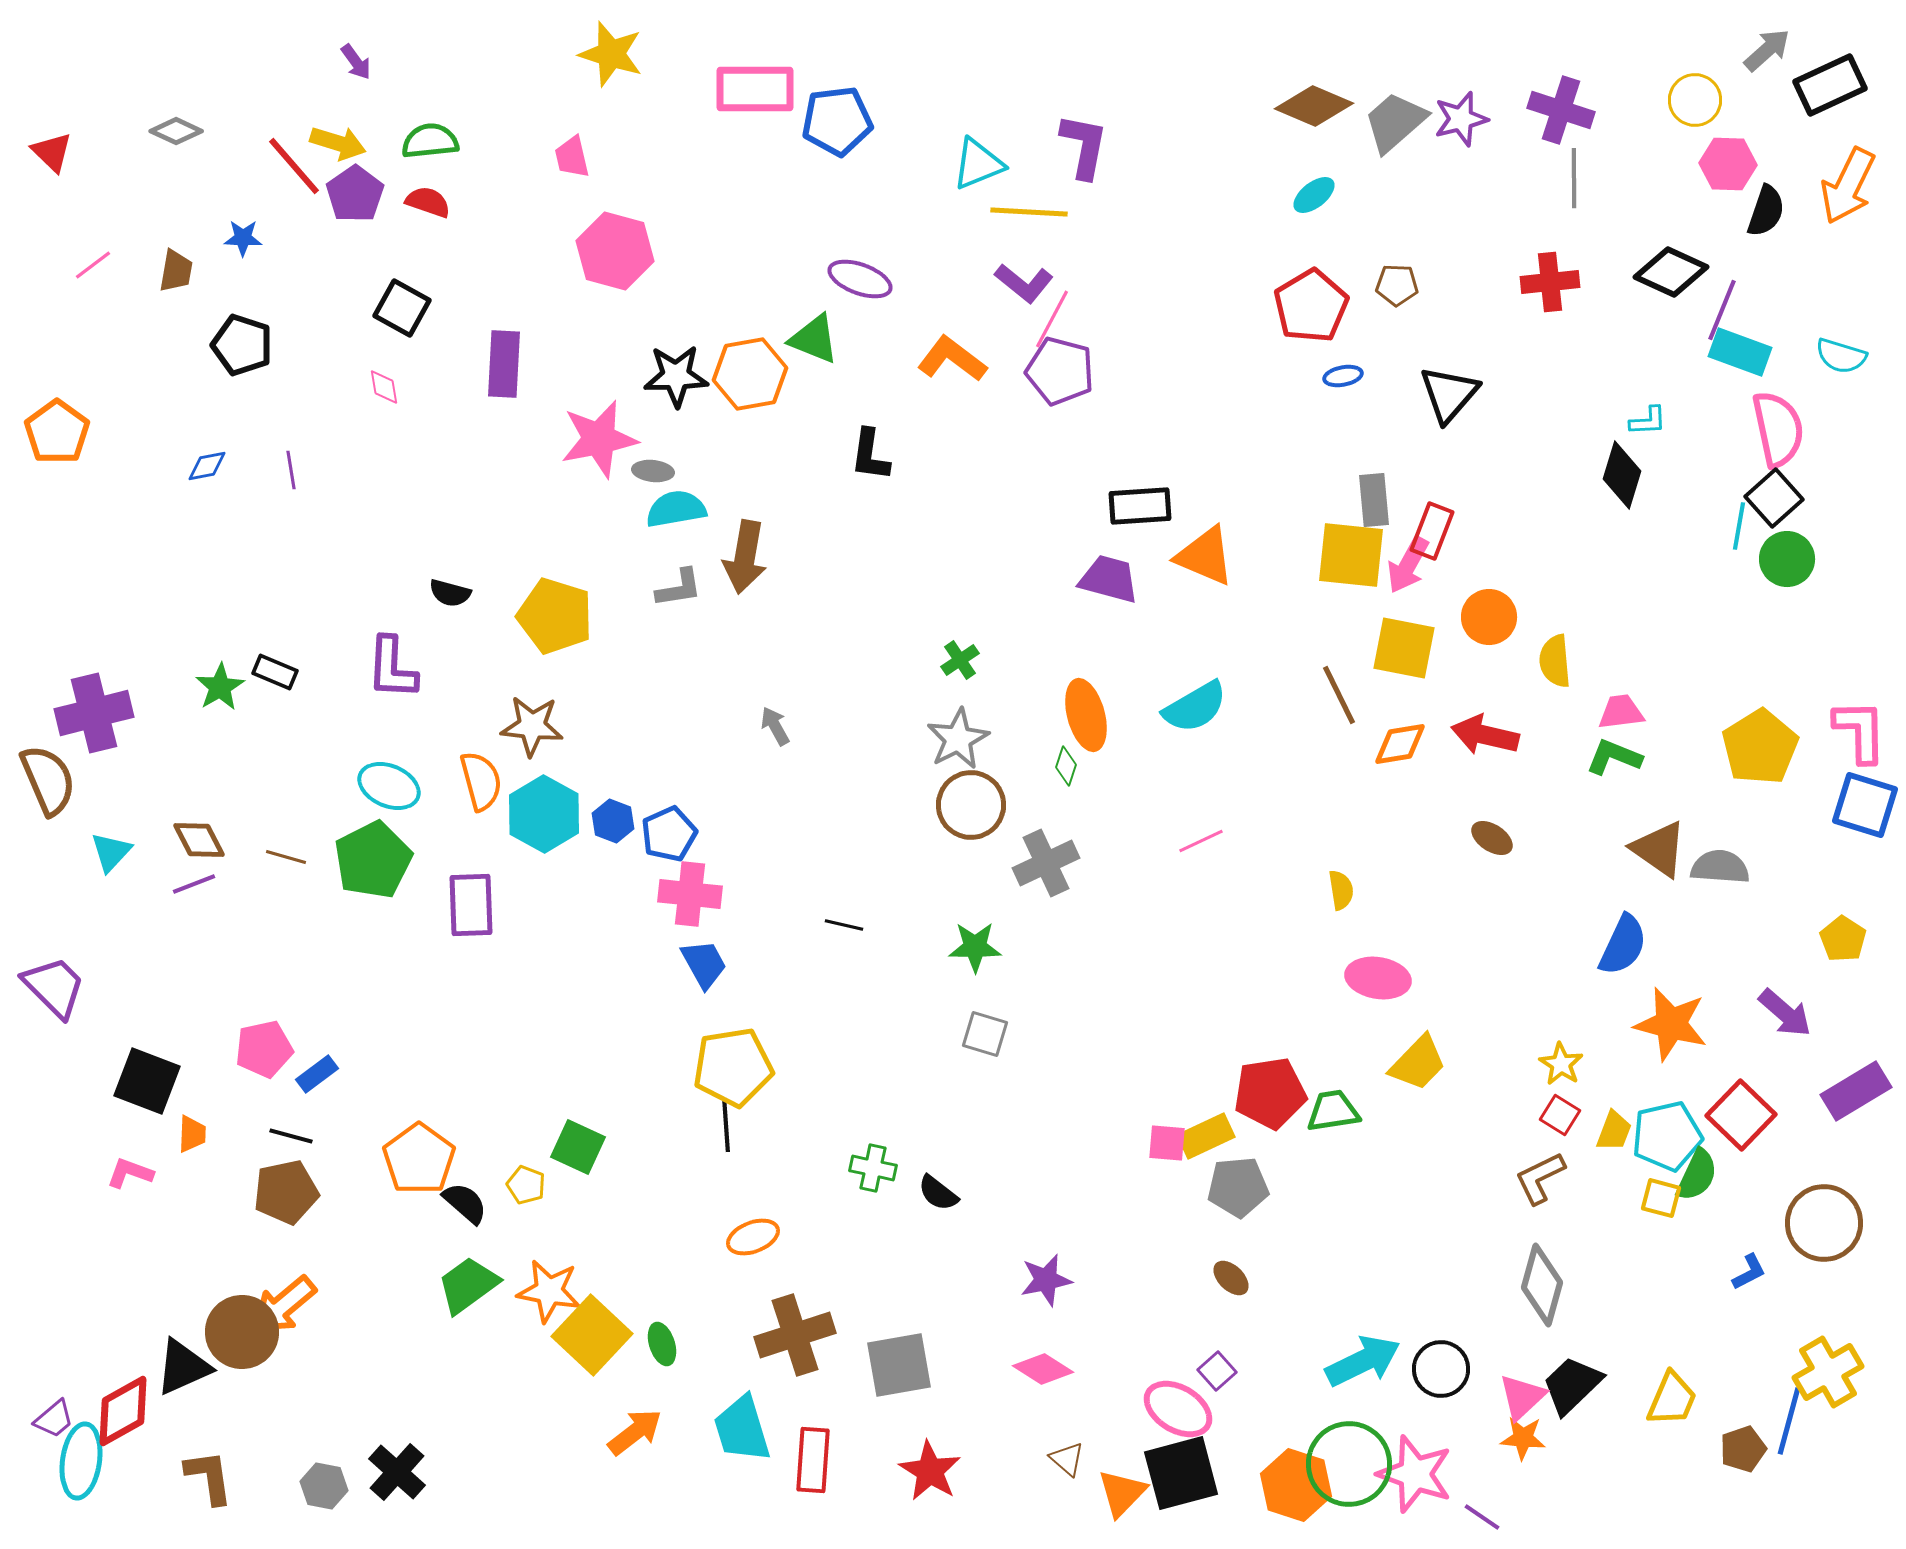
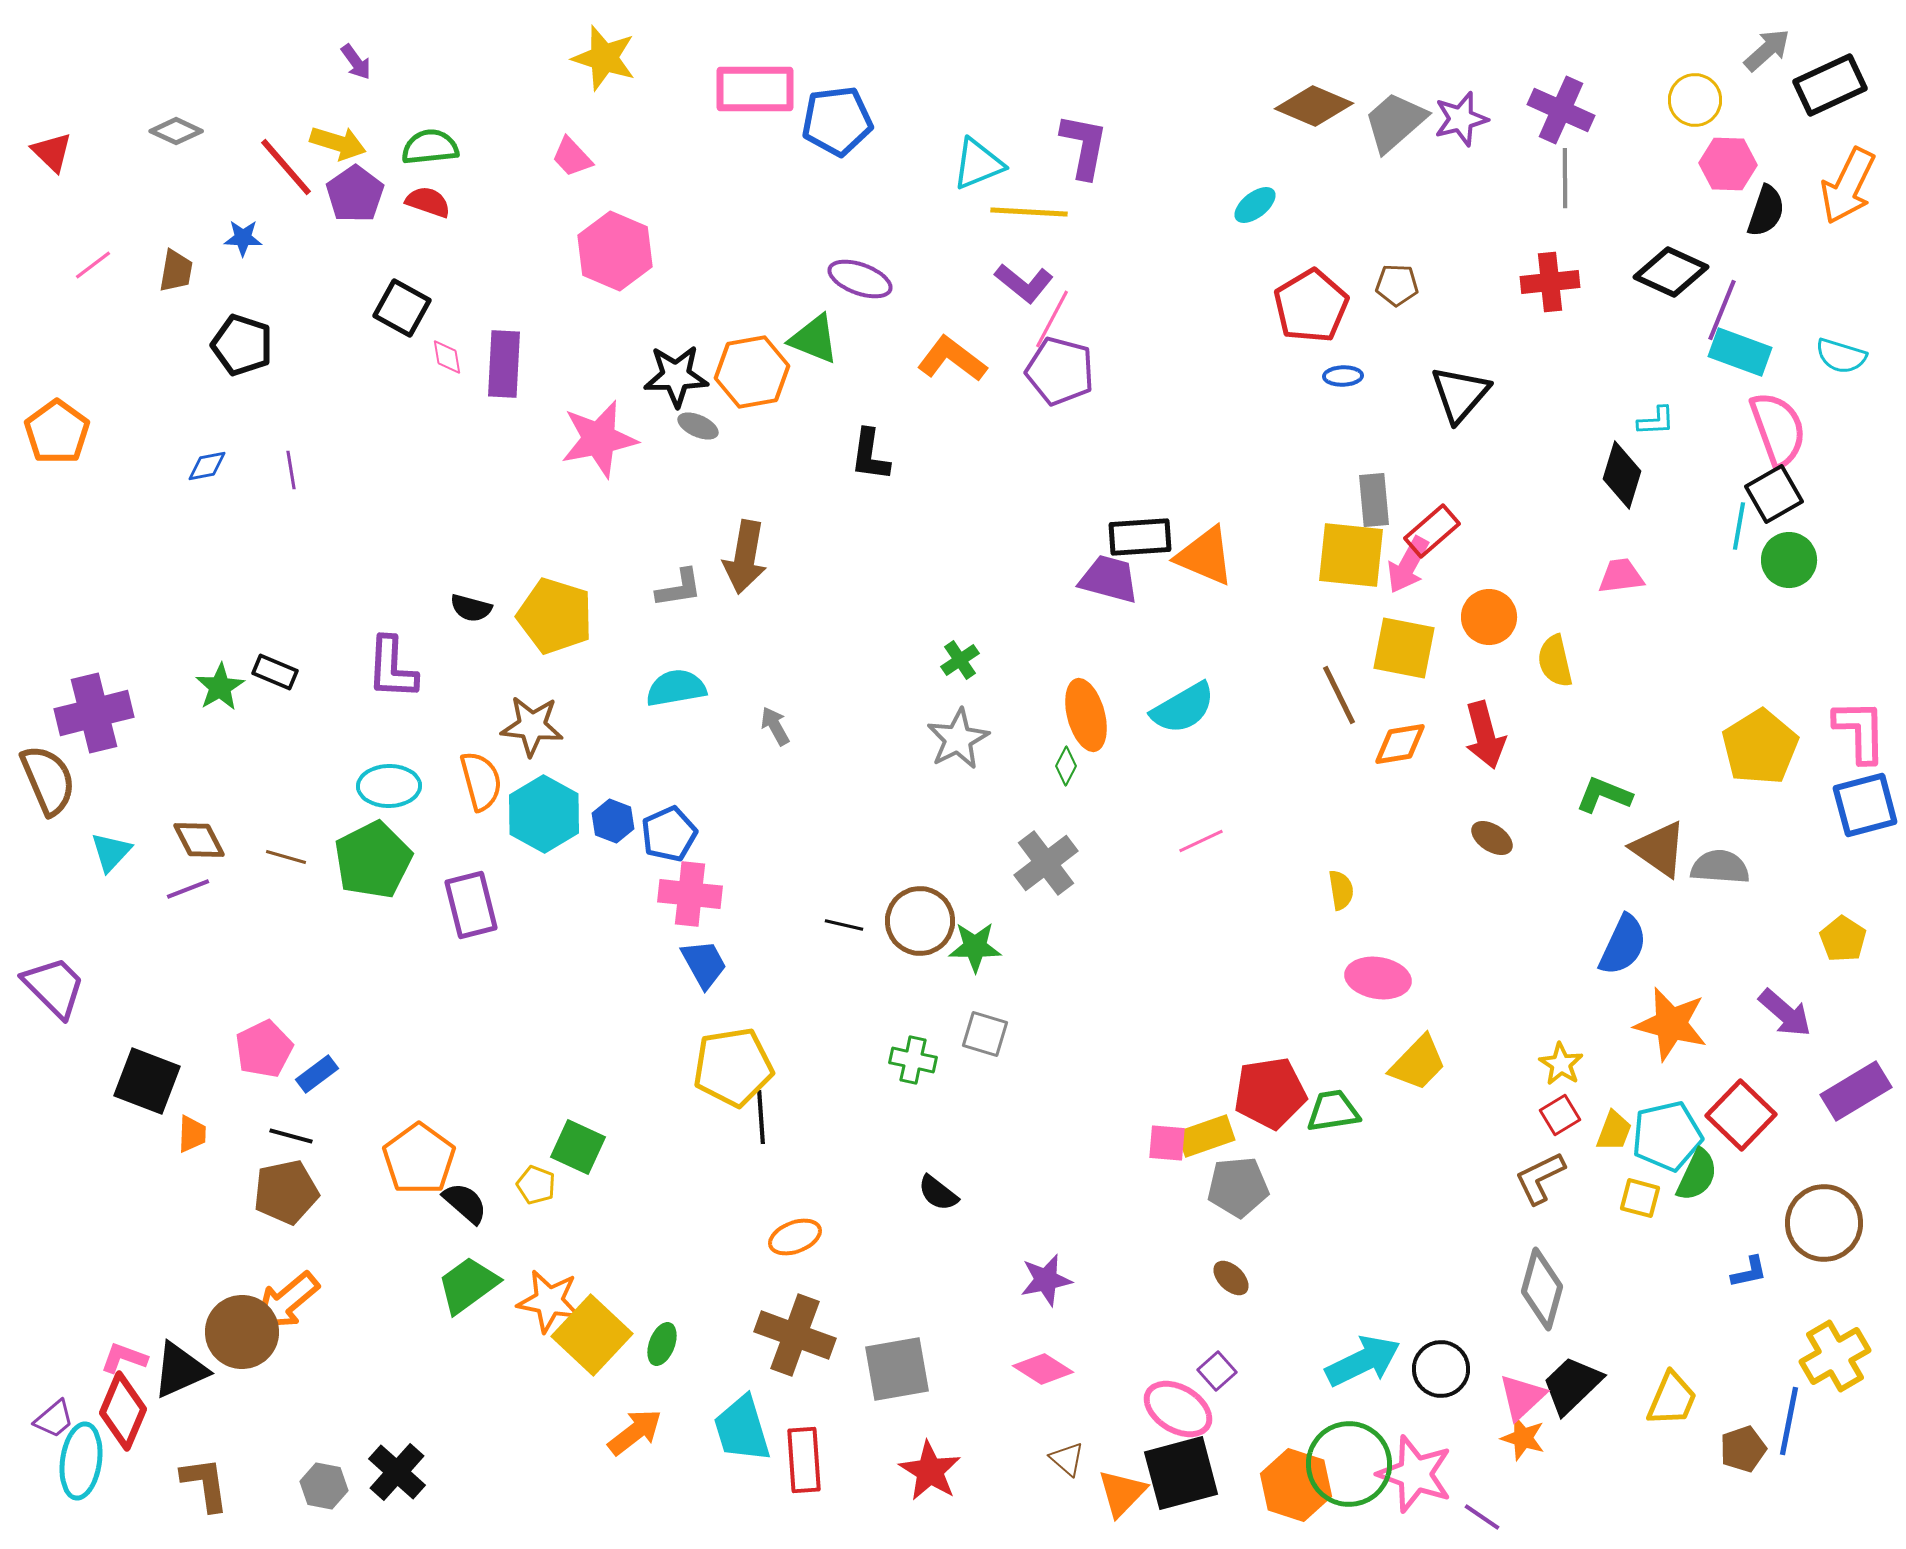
yellow star at (611, 54): moved 7 px left, 4 px down
purple cross at (1561, 110): rotated 6 degrees clockwise
green semicircle at (430, 141): moved 6 px down
pink trapezoid at (572, 157): rotated 30 degrees counterclockwise
red line at (294, 166): moved 8 px left, 1 px down
gray line at (1574, 178): moved 9 px left
cyan ellipse at (1314, 195): moved 59 px left, 10 px down
pink hexagon at (615, 251): rotated 8 degrees clockwise
orange hexagon at (750, 374): moved 2 px right, 2 px up
blue ellipse at (1343, 376): rotated 9 degrees clockwise
pink diamond at (384, 387): moved 63 px right, 30 px up
black triangle at (1449, 394): moved 11 px right
cyan L-shape at (1648, 421): moved 8 px right
pink semicircle at (1778, 429): rotated 8 degrees counterclockwise
gray ellipse at (653, 471): moved 45 px right, 45 px up; rotated 18 degrees clockwise
black square at (1774, 498): moved 4 px up; rotated 12 degrees clockwise
black rectangle at (1140, 506): moved 31 px down
cyan semicircle at (676, 509): moved 179 px down
red rectangle at (1432, 531): rotated 28 degrees clockwise
green circle at (1787, 559): moved 2 px right, 1 px down
black semicircle at (450, 593): moved 21 px right, 15 px down
yellow semicircle at (1555, 661): rotated 8 degrees counterclockwise
cyan semicircle at (1195, 707): moved 12 px left, 1 px down
pink trapezoid at (1621, 712): moved 136 px up
red arrow at (1485, 735): rotated 118 degrees counterclockwise
green L-shape at (1614, 757): moved 10 px left, 38 px down
green diamond at (1066, 766): rotated 9 degrees clockwise
cyan ellipse at (389, 786): rotated 24 degrees counterclockwise
brown circle at (971, 805): moved 51 px left, 116 px down
blue square at (1865, 805): rotated 32 degrees counterclockwise
gray cross at (1046, 863): rotated 12 degrees counterclockwise
purple line at (194, 884): moved 6 px left, 5 px down
purple rectangle at (471, 905): rotated 12 degrees counterclockwise
pink pentagon at (264, 1049): rotated 14 degrees counterclockwise
red square at (1560, 1115): rotated 27 degrees clockwise
black line at (726, 1125): moved 35 px right, 8 px up
yellow rectangle at (1206, 1136): rotated 6 degrees clockwise
green cross at (873, 1168): moved 40 px right, 108 px up
pink L-shape at (130, 1173): moved 6 px left, 185 px down
yellow pentagon at (526, 1185): moved 10 px right
yellow square at (1661, 1198): moved 21 px left
orange ellipse at (753, 1237): moved 42 px right
blue L-shape at (1749, 1272): rotated 15 degrees clockwise
gray diamond at (1542, 1285): moved 4 px down
orange star at (549, 1291): moved 10 px down
orange arrow at (284, 1305): moved 3 px right, 4 px up
brown cross at (795, 1335): rotated 38 degrees clockwise
green ellipse at (662, 1344): rotated 39 degrees clockwise
gray square at (899, 1365): moved 2 px left, 4 px down
black triangle at (183, 1367): moved 3 px left, 3 px down
yellow cross at (1828, 1372): moved 7 px right, 16 px up
red diamond at (123, 1411): rotated 38 degrees counterclockwise
blue line at (1789, 1421): rotated 4 degrees counterclockwise
orange star at (1523, 1438): rotated 12 degrees clockwise
red rectangle at (813, 1460): moved 9 px left; rotated 8 degrees counterclockwise
brown L-shape at (209, 1477): moved 4 px left, 7 px down
